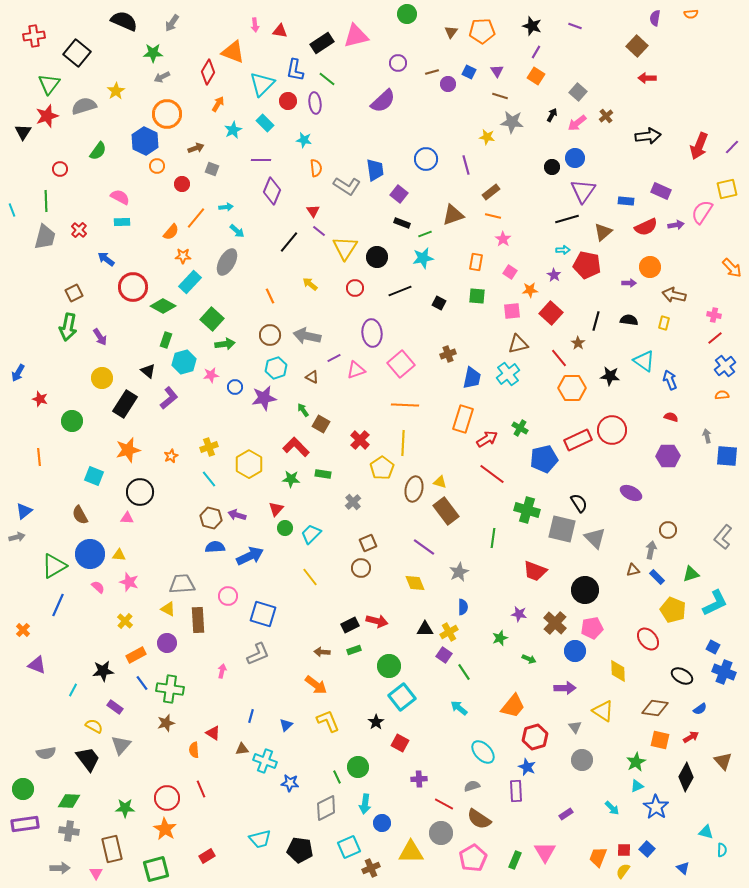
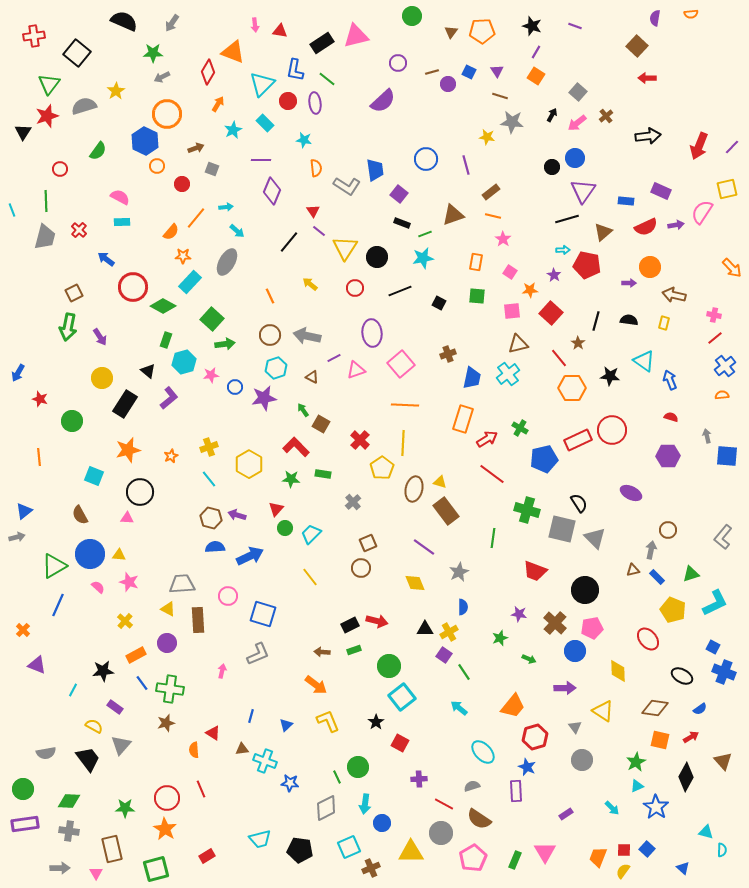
green circle at (407, 14): moved 5 px right, 2 px down
